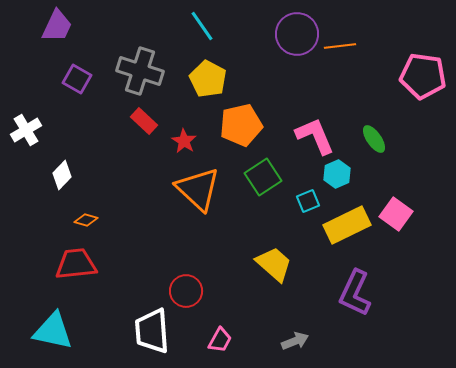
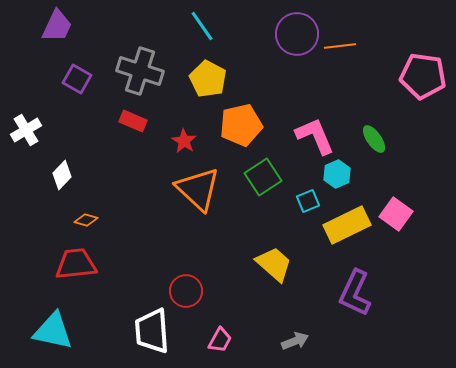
red rectangle: moved 11 px left; rotated 20 degrees counterclockwise
